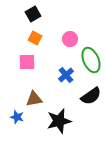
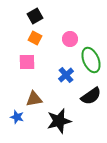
black square: moved 2 px right, 2 px down
